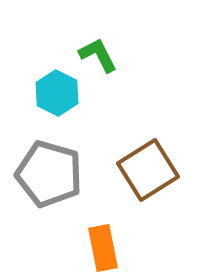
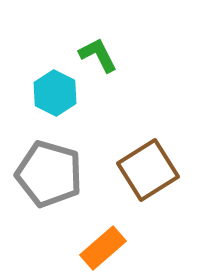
cyan hexagon: moved 2 px left
orange rectangle: rotated 60 degrees clockwise
